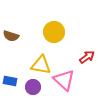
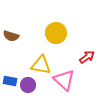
yellow circle: moved 2 px right, 1 px down
purple circle: moved 5 px left, 2 px up
